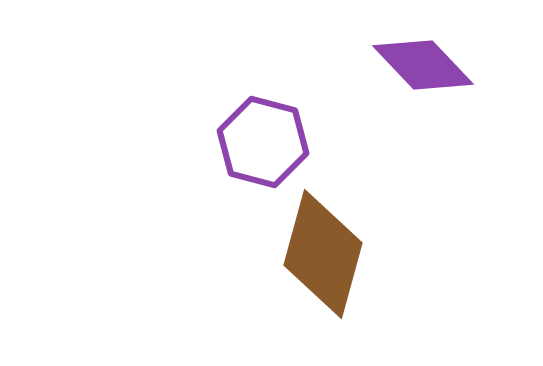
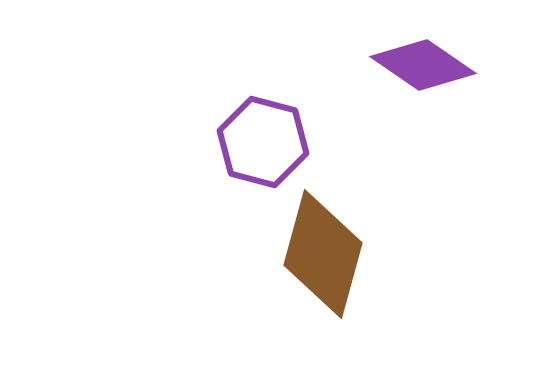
purple diamond: rotated 12 degrees counterclockwise
